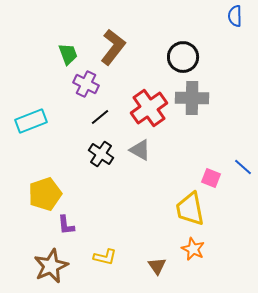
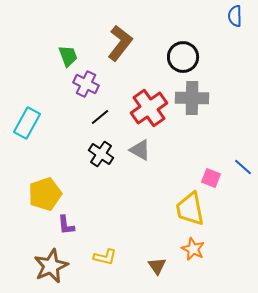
brown L-shape: moved 7 px right, 4 px up
green trapezoid: moved 2 px down
cyan rectangle: moved 4 px left, 2 px down; rotated 40 degrees counterclockwise
